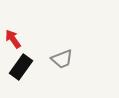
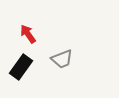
red arrow: moved 15 px right, 5 px up
